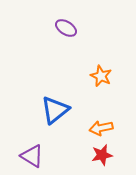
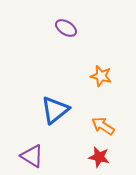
orange star: rotated 10 degrees counterclockwise
orange arrow: moved 2 px right, 2 px up; rotated 45 degrees clockwise
red star: moved 3 px left, 2 px down; rotated 25 degrees clockwise
